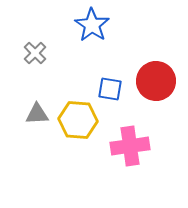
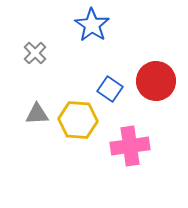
blue square: rotated 25 degrees clockwise
